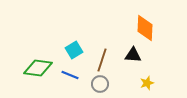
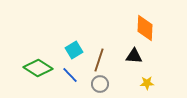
black triangle: moved 1 px right, 1 px down
brown line: moved 3 px left
green diamond: rotated 24 degrees clockwise
blue line: rotated 24 degrees clockwise
yellow star: rotated 16 degrees clockwise
